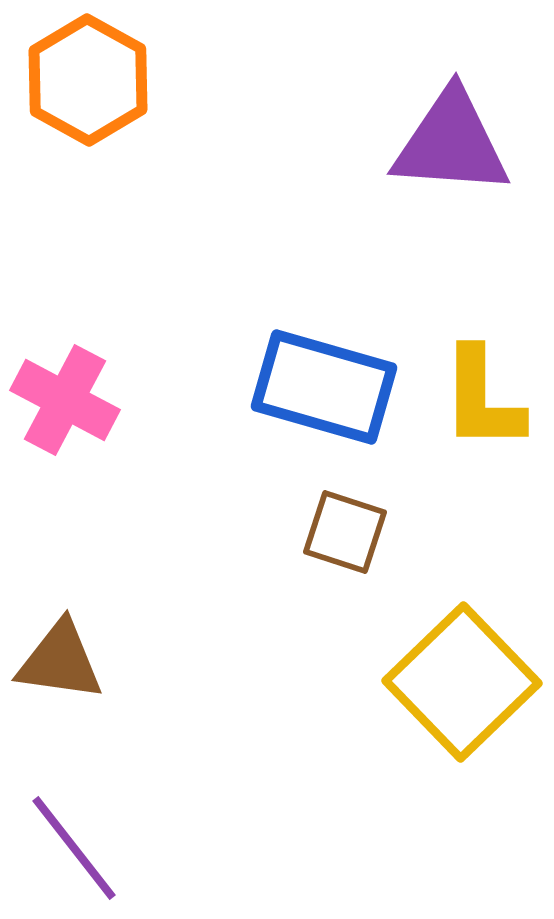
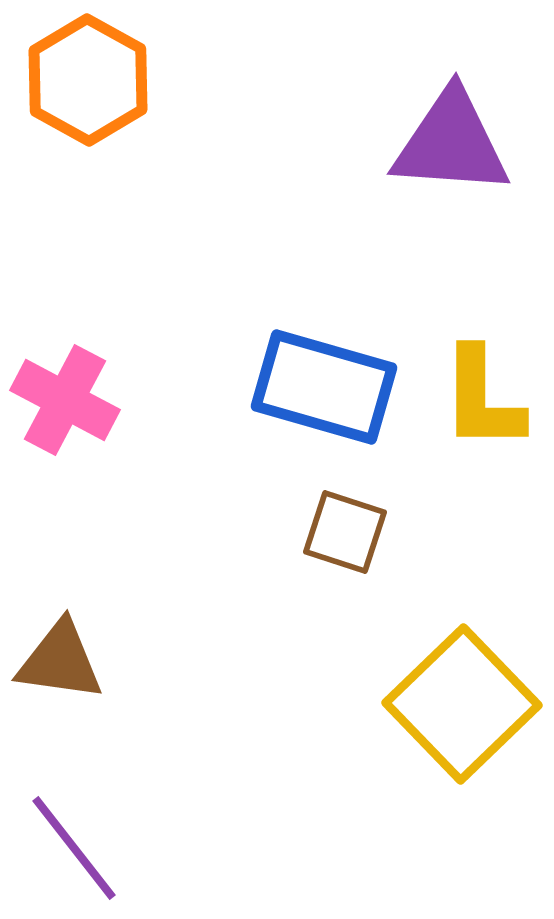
yellow square: moved 22 px down
